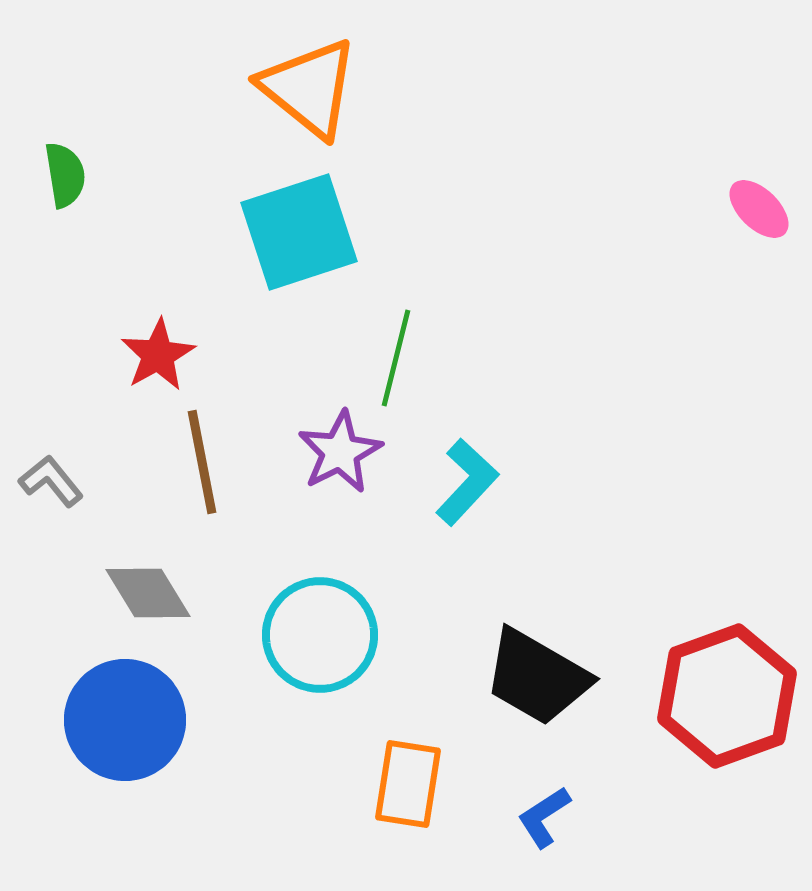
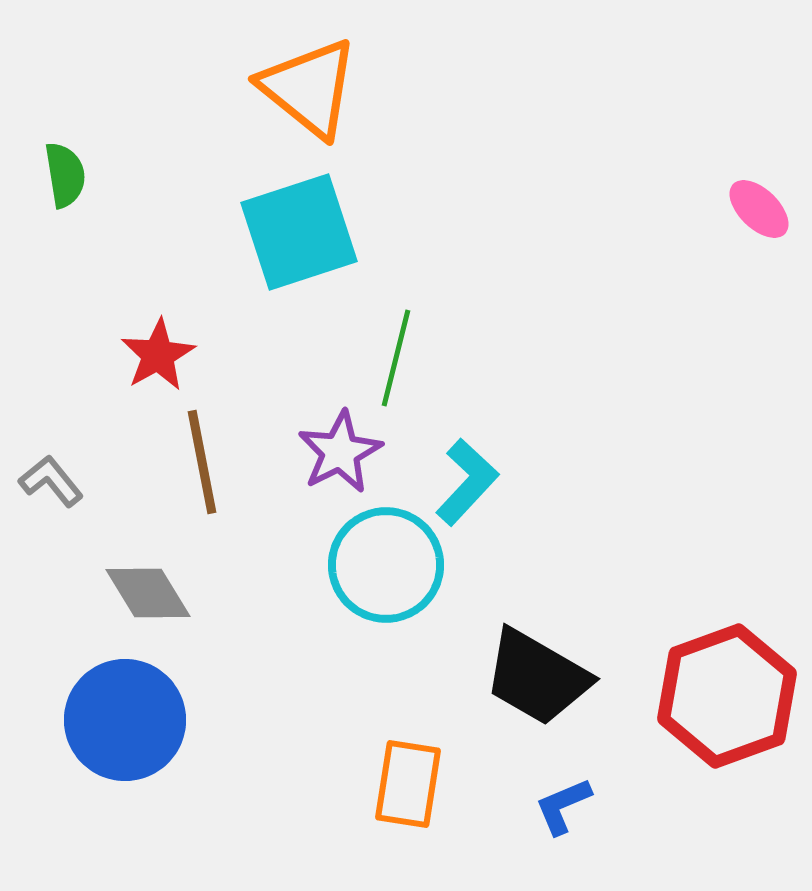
cyan circle: moved 66 px right, 70 px up
blue L-shape: moved 19 px right, 11 px up; rotated 10 degrees clockwise
